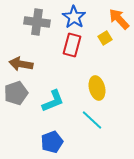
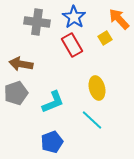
red rectangle: rotated 45 degrees counterclockwise
cyan L-shape: moved 1 px down
